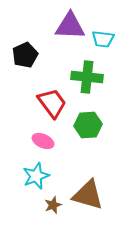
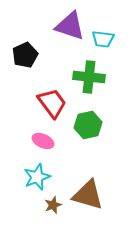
purple triangle: rotated 16 degrees clockwise
green cross: moved 2 px right
green hexagon: rotated 8 degrees counterclockwise
cyan star: moved 1 px right, 1 px down
